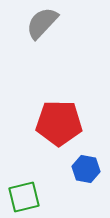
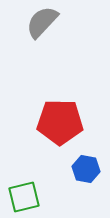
gray semicircle: moved 1 px up
red pentagon: moved 1 px right, 1 px up
